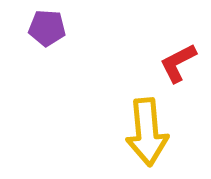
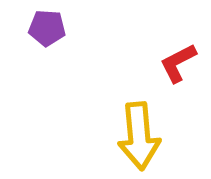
yellow arrow: moved 8 px left, 4 px down
